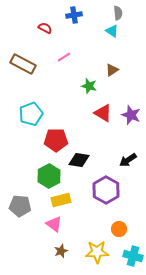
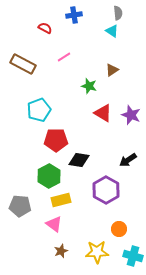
cyan pentagon: moved 8 px right, 4 px up
